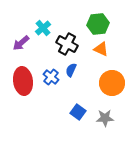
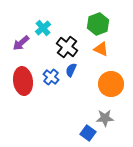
green hexagon: rotated 15 degrees counterclockwise
black cross: moved 3 px down; rotated 10 degrees clockwise
orange circle: moved 1 px left, 1 px down
blue square: moved 10 px right, 21 px down
